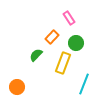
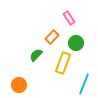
orange circle: moved 2 px right, 2 px up
